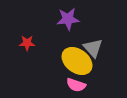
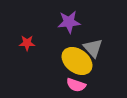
purple star: moved 1 px right, 3 px down
